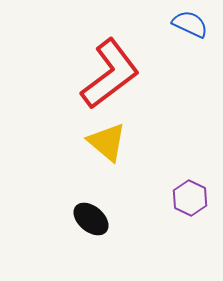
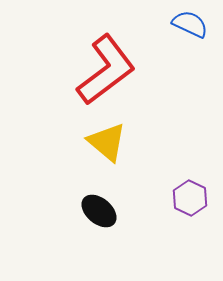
red L-shape: moved 4 px left, 4 px up
black ellipse: moved 8 px right, 8 px up
